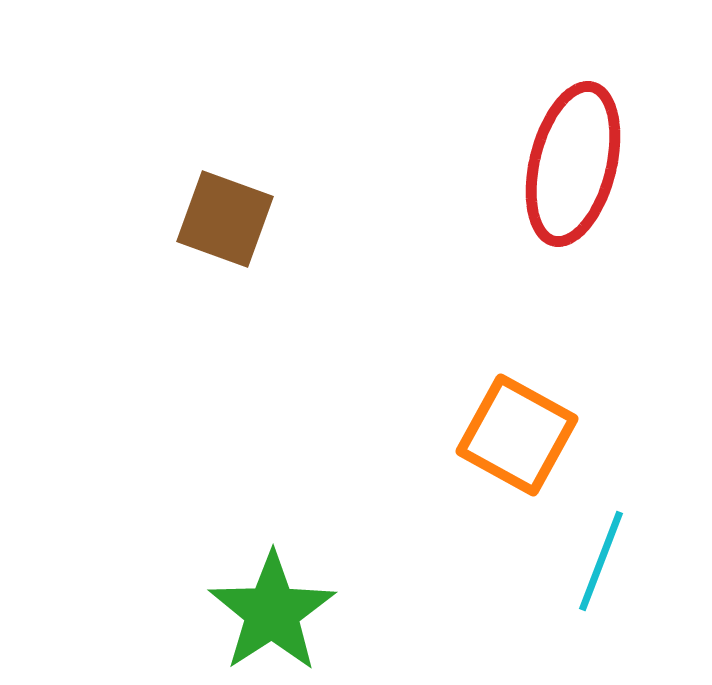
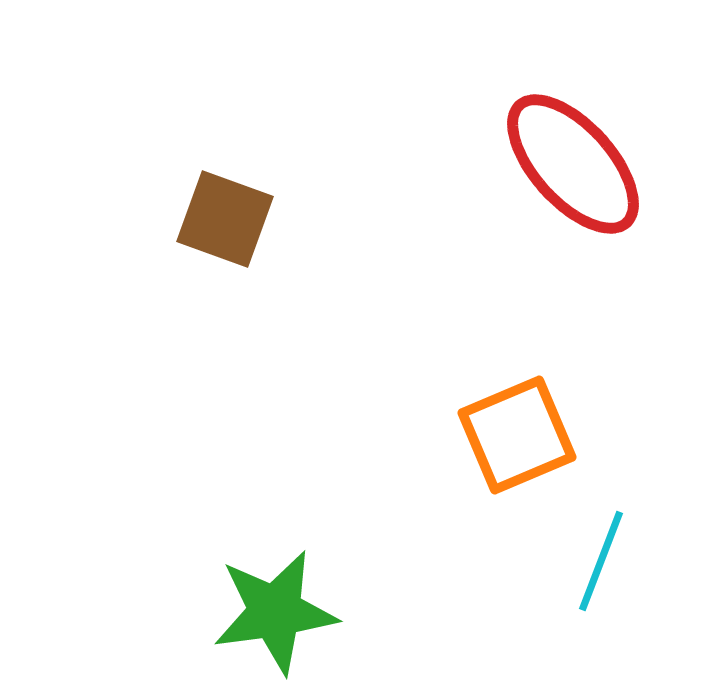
red ellipse: rotated 56 degrees counterclockwise
orange square: rotated 38 degrees clockwise
green star: moved 3 px right; rotated 25 degrees clockwise
